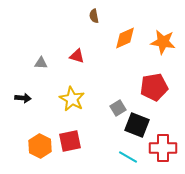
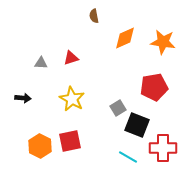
red triangle: moved 6 px left, 2 px down; rotated 35 degrees counterclockwise
